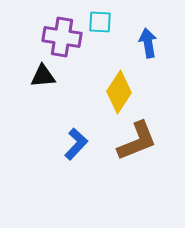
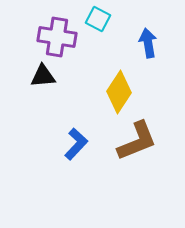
cyan square: moved 2 px left, 3 px up; rotated 25 degrees clockwise
purple cross: moved 5 px left
